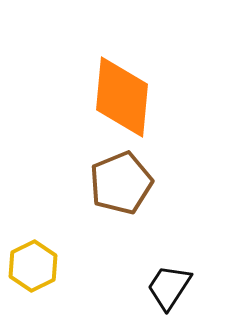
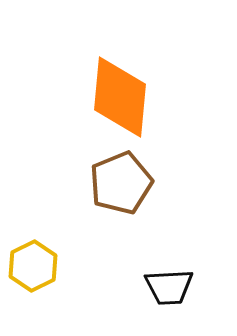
orange diamond: moved 2 px left
black trapezoid: rotated 126 degrees counterclockwise
